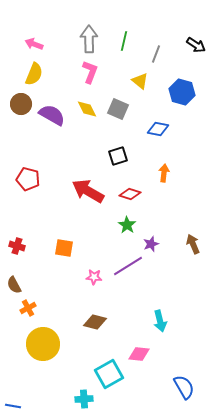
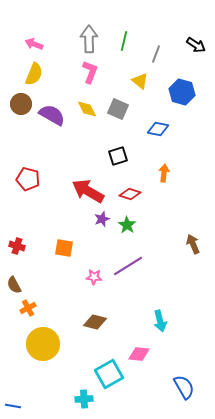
purple star: moved 49 px left, 25 px up
